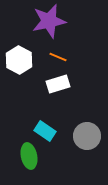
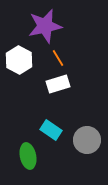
purple star: moved 4 px left, 5 px down
orange line: moved 1 px down; rotated 36 degrees clockwise
cyan rectangle: moved 6 px right, 1 px up
gray circle: moved 4 px down
green ellipse: moved 1 px left
